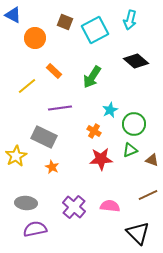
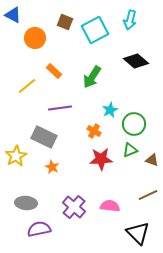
purple semicircle: moved 4 px right
